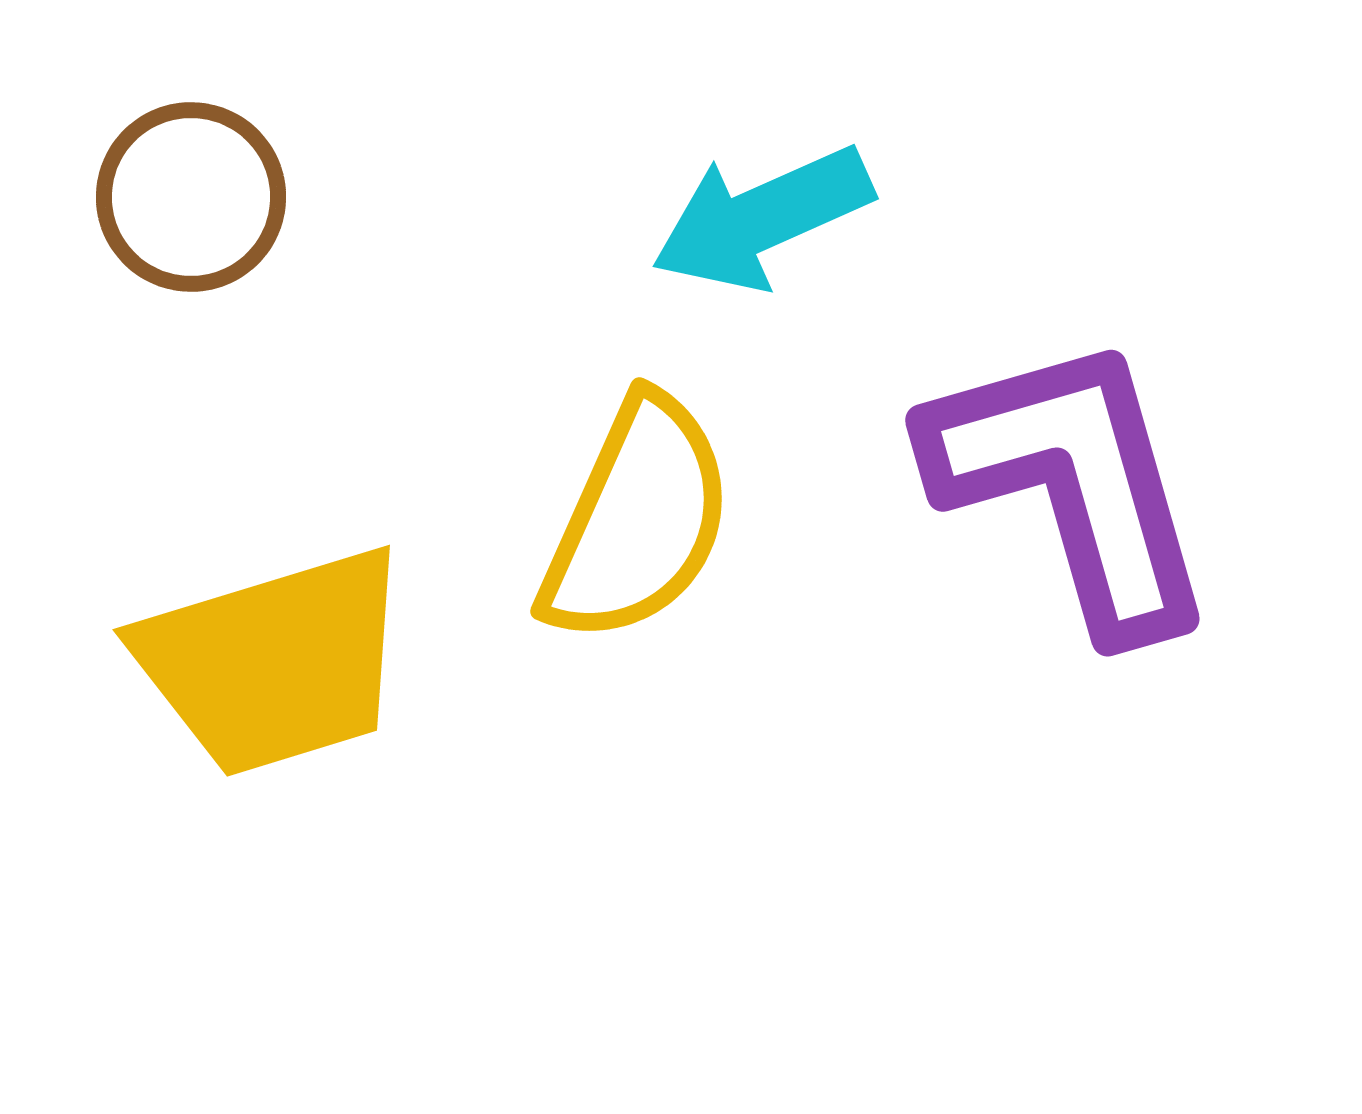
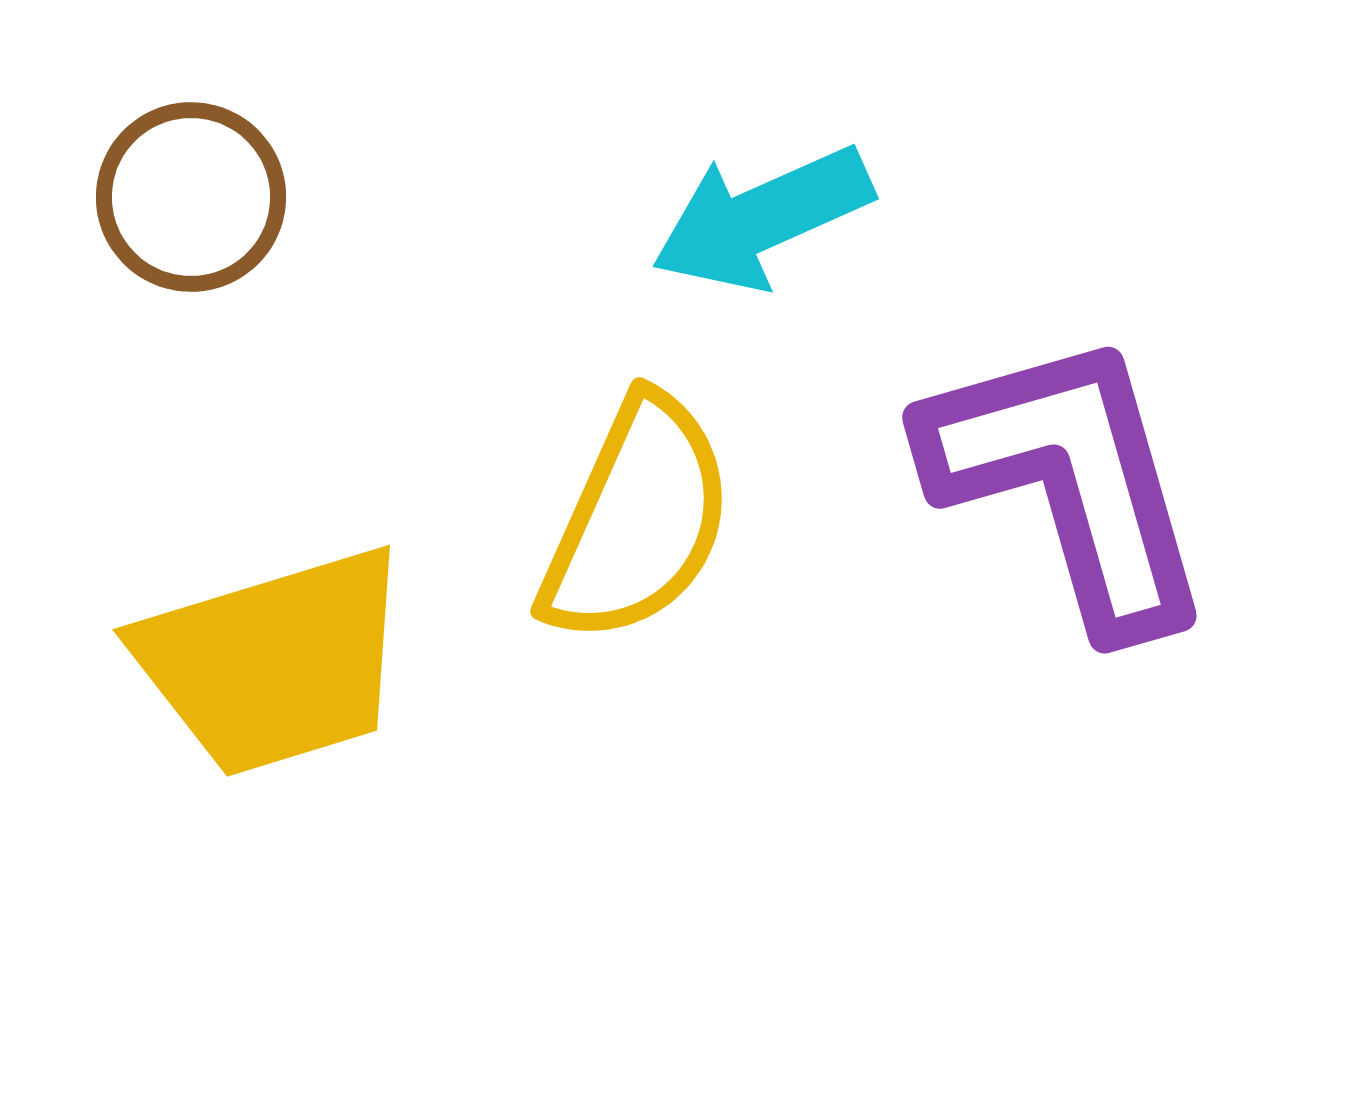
purple L-shape: moved 3 px left, 3 px up
